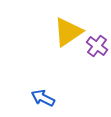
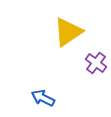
purple cross: moved 1 px left, 17 px down
